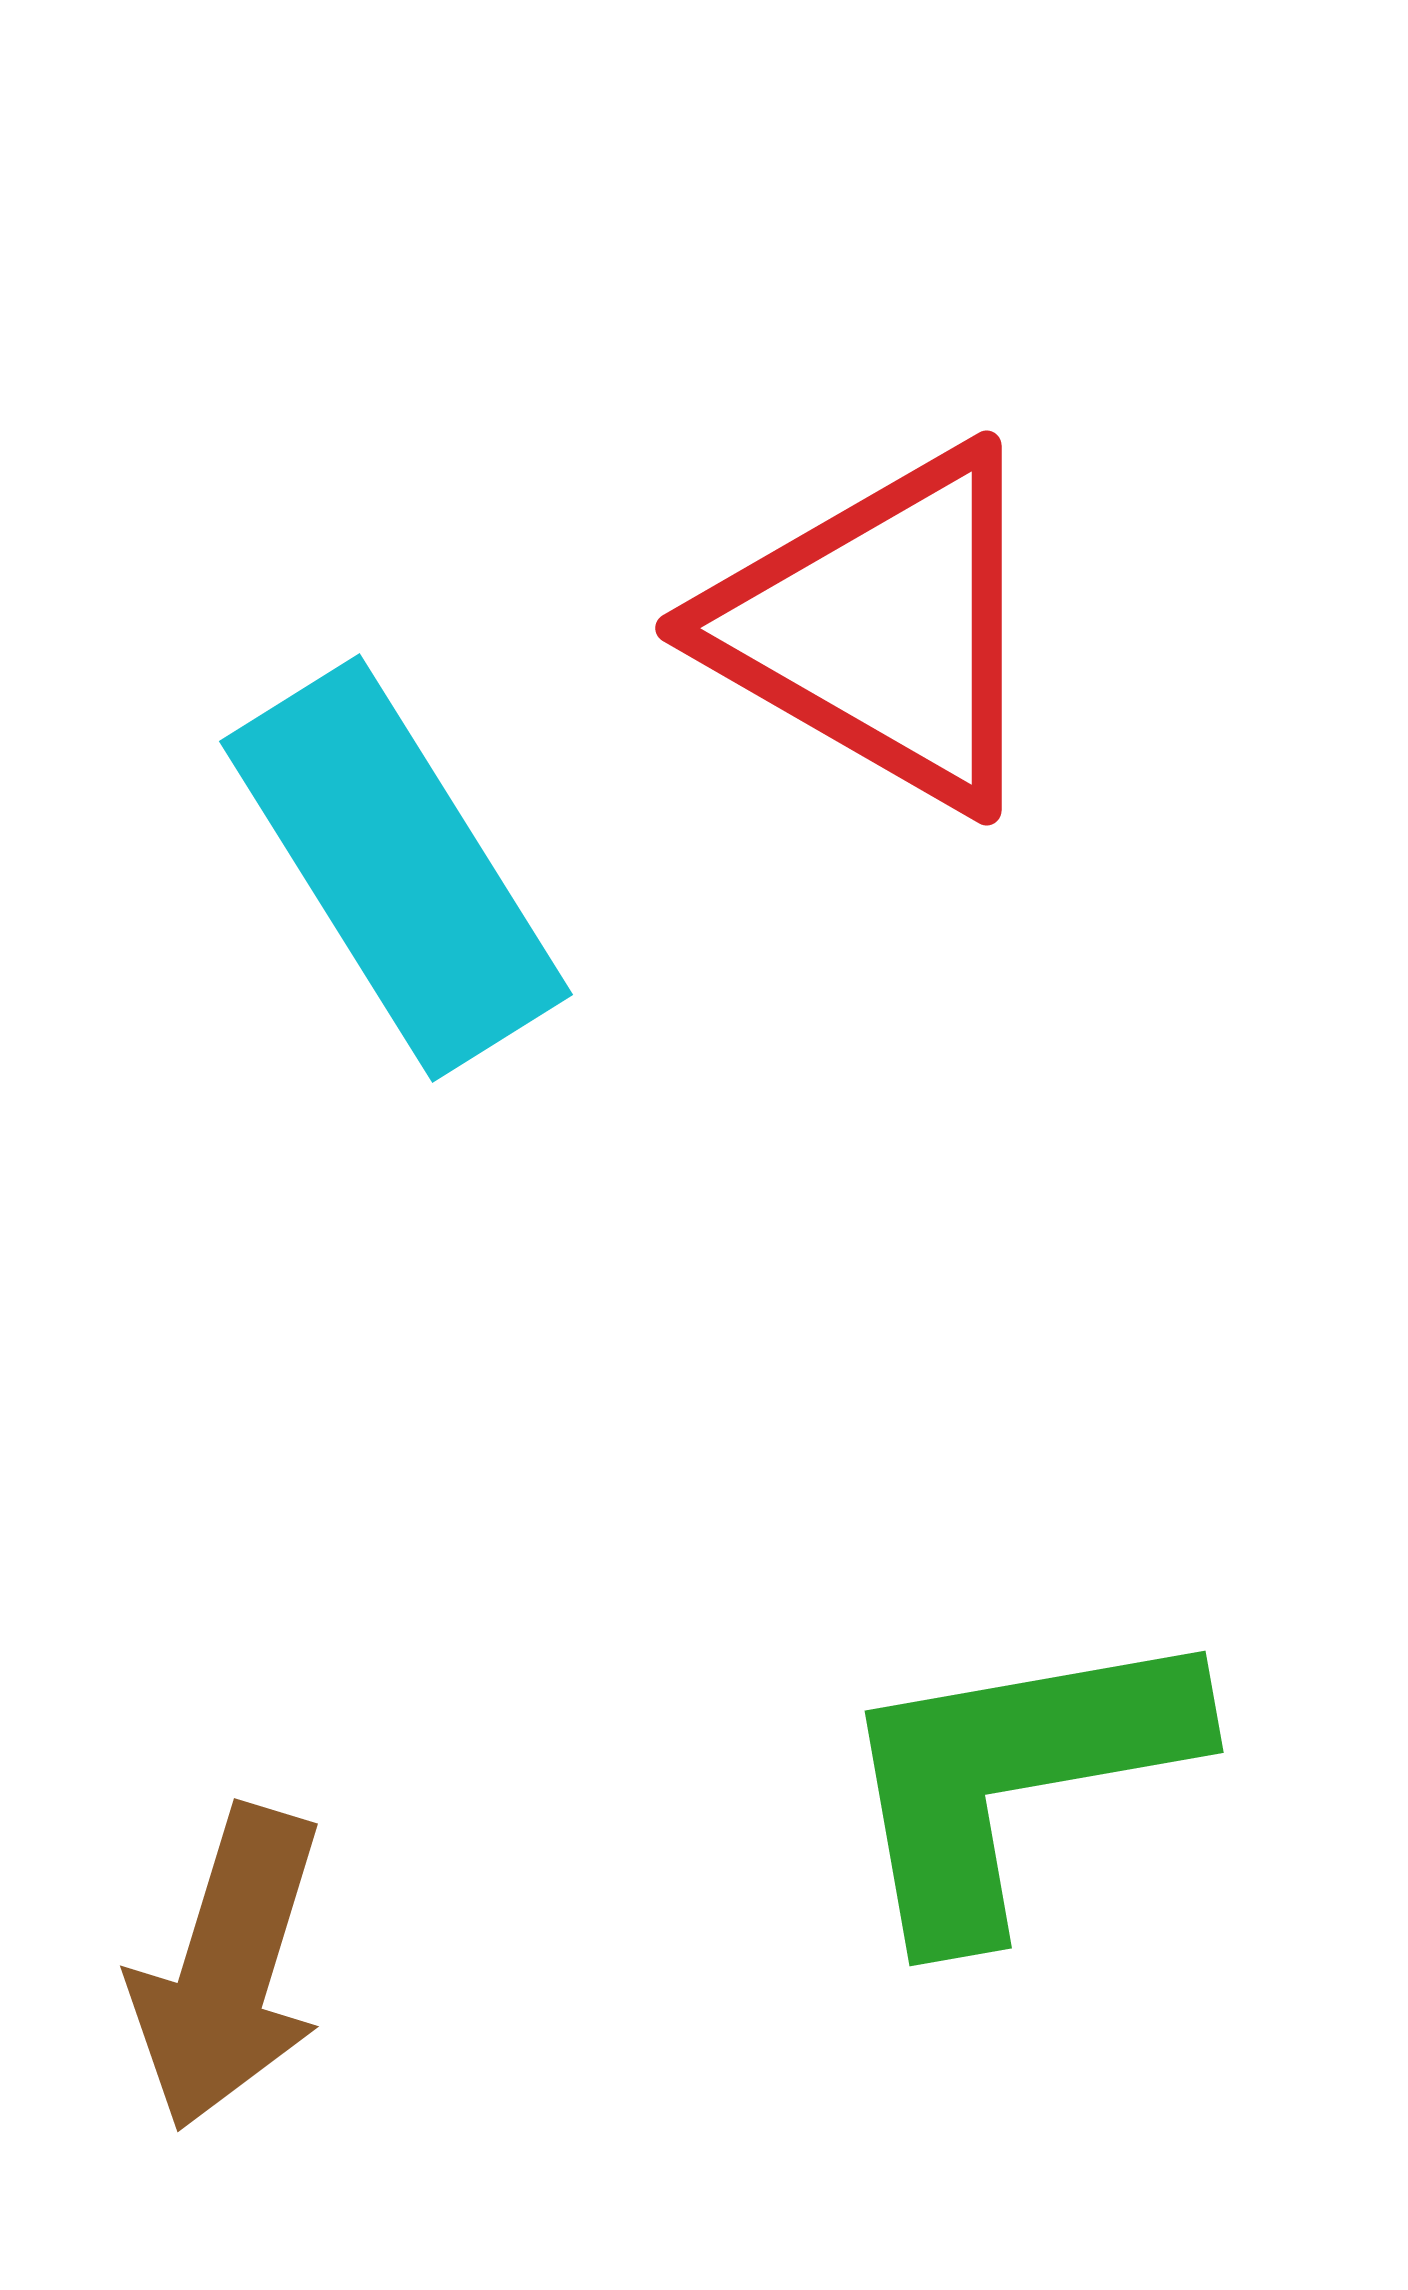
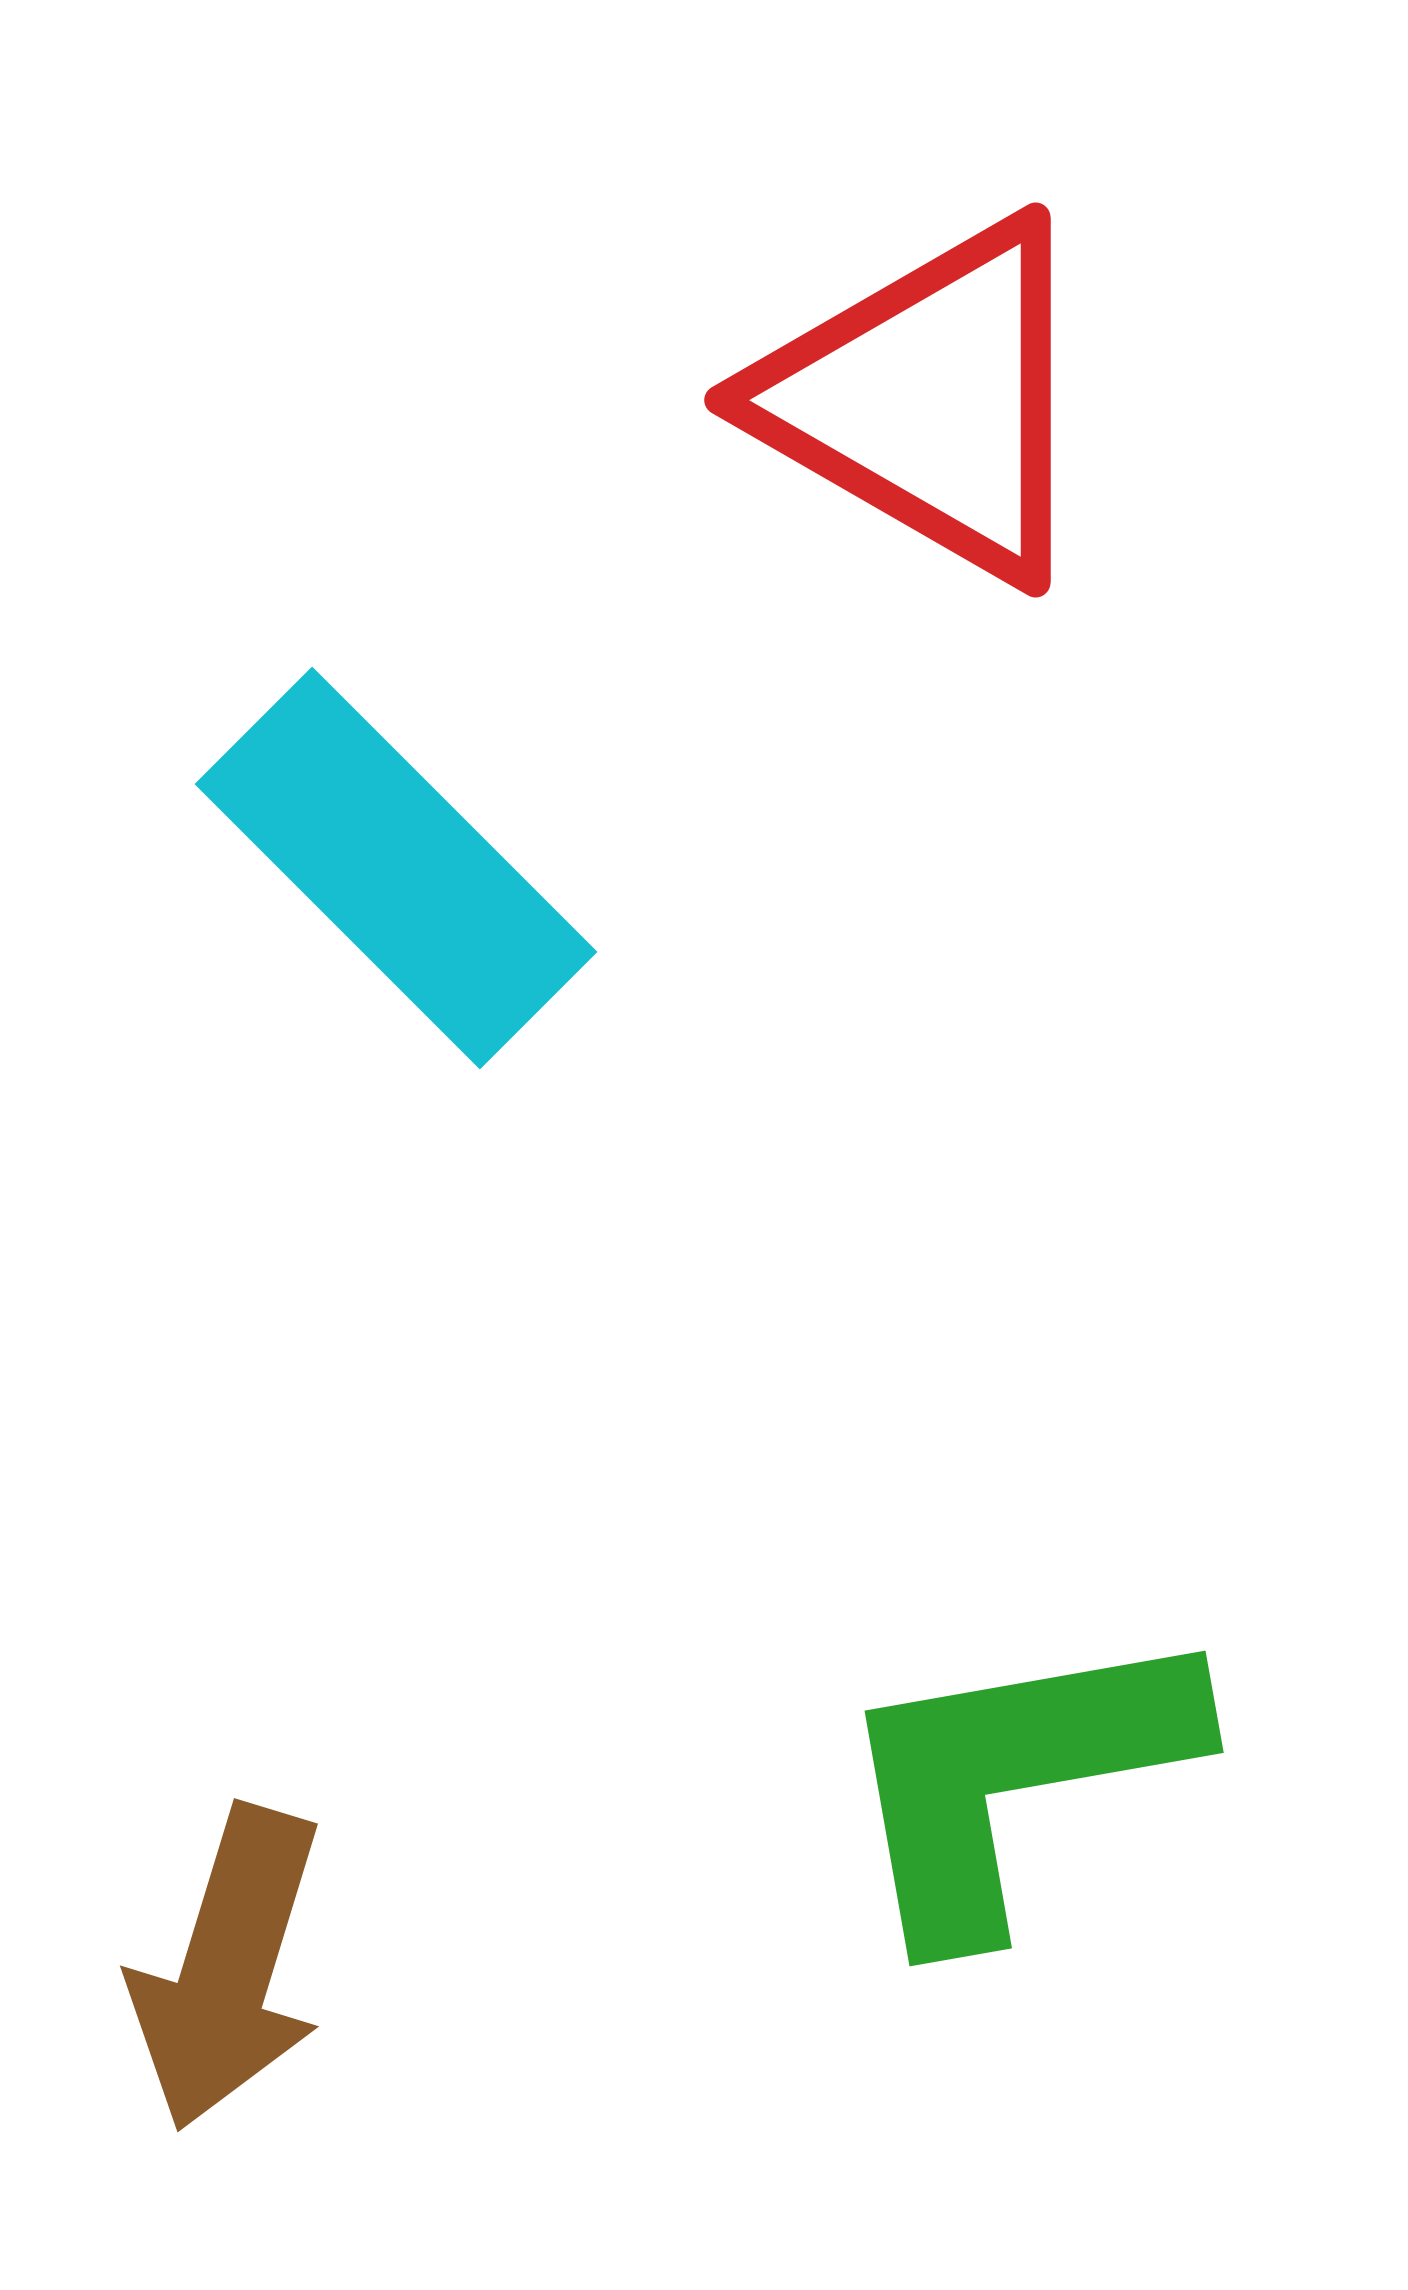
red triangle: moved 49 px right, 228 px up
cyan rectangle: rotated 13 degrees counterclockwise
